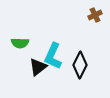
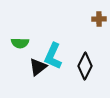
brown cross: moved 4 px right, 4 px down; rotated 24 degrees clockwise
black diamond: moved 5 px right, 1 px down
